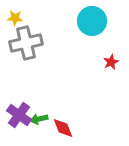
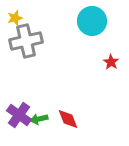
yellow star: rotated 21 degrees counterclockwise
gray cross: moved 2 px up
red star: rotated 14 degrees counterclockwise
red diamond: moved 5 px right, 9 px up
